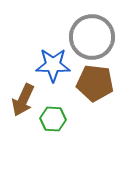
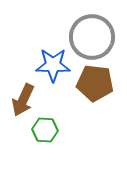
green hexagon: moved 8 px left, 11 px down
